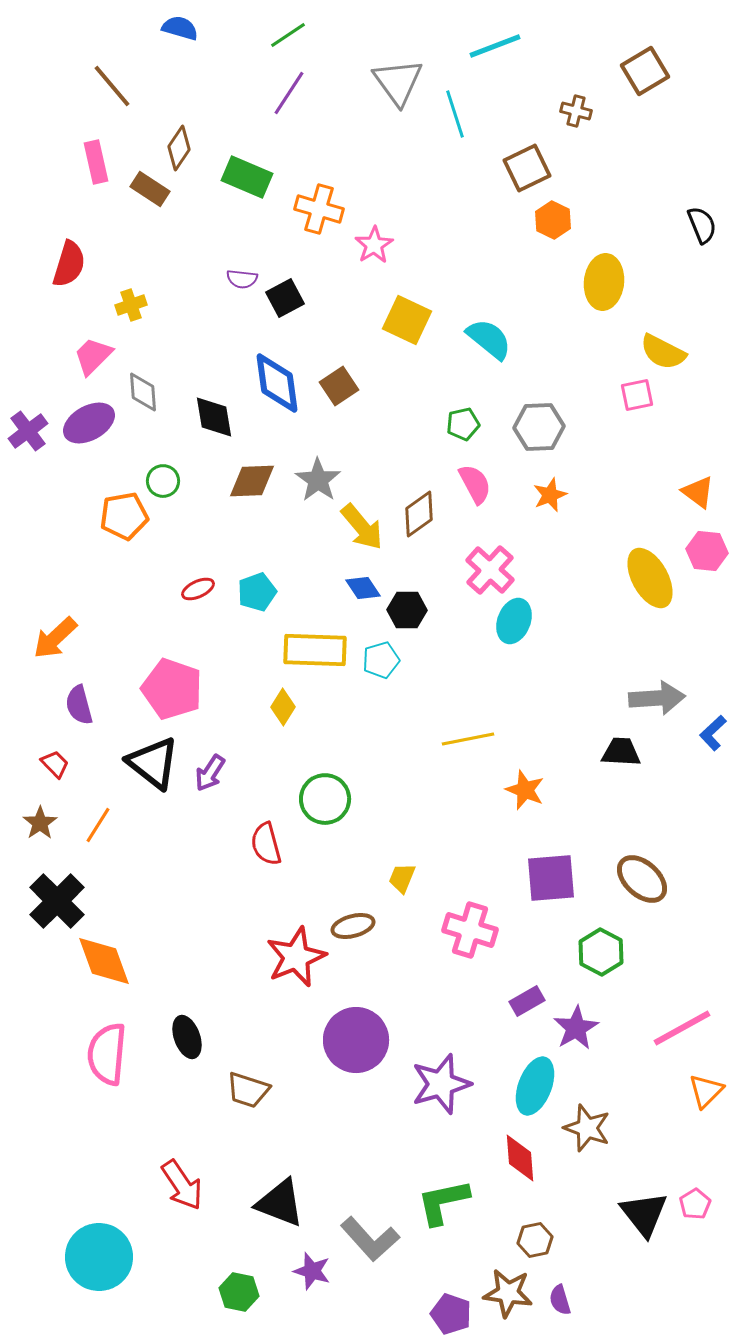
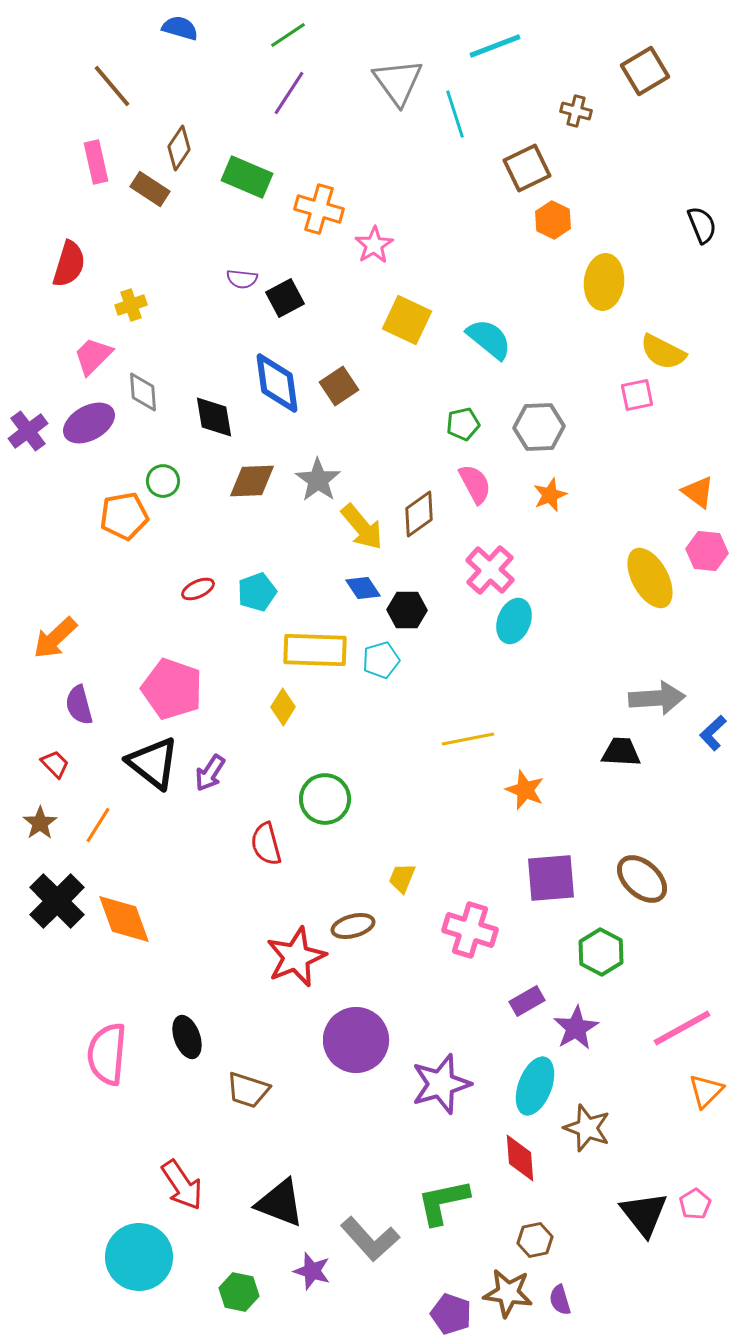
orange diamond at (104, 961): moved 20 px right, 42 px up
cyan circle at (99, 1257): moved 40 px right
